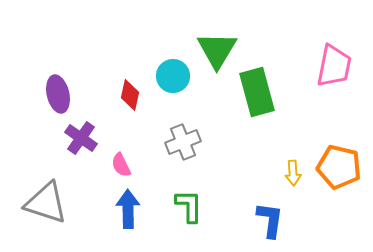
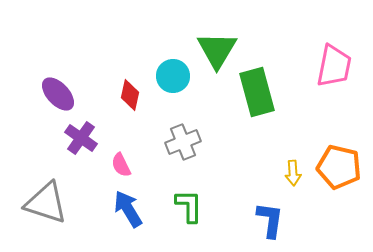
purple ellipse: rotated 30 degrees counterclockwise
blue arrow: rotated 30 degrees counterclockwise
